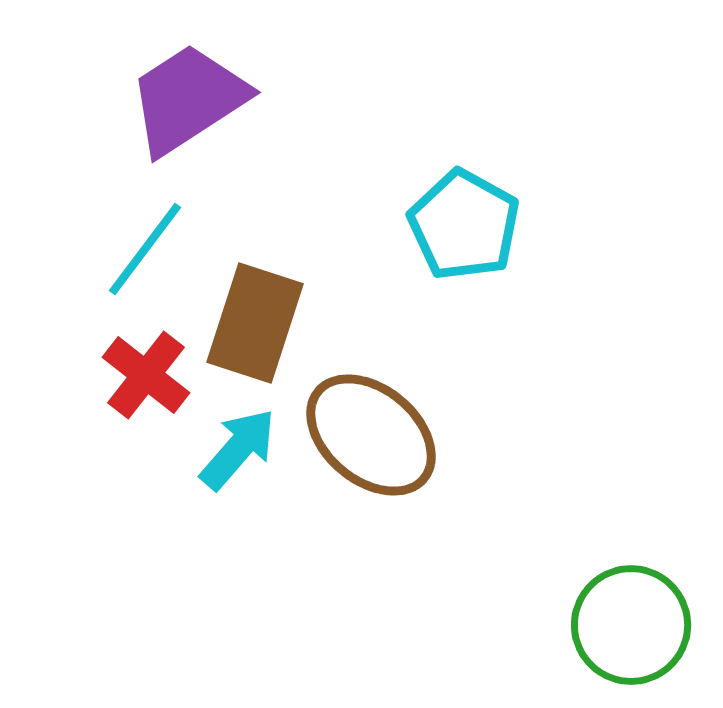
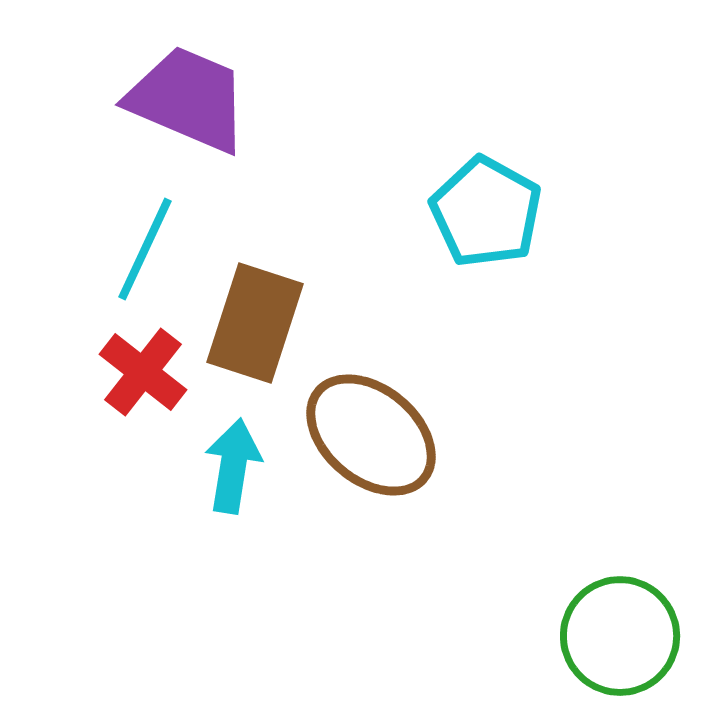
purple trapezoid: rotated 56 degrees clockwise
cyan pentagon: moved 22 px right, 13 px up
cyan line: rotated 12 degrees counterclockwise
red cross: moved 3 px left, 3 px up
cyan arrow: moved 5 px left, 17 px down; rotated 32 degrees counterclockwise
green circle: moved 11 px left, 11 px down
